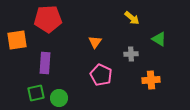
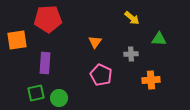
green triangle: rotated 28 degrees counterclockwise
